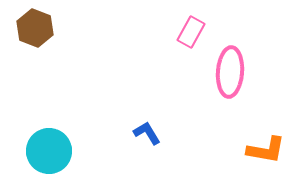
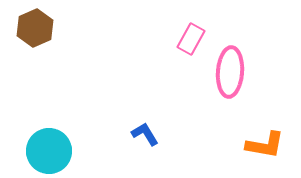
brown hexagon: rotated 15 degrees clockwise
pink rectangle: moved 7 px down
blue L-shape: moved 2 px left, 1 px down
orange L-shape: moved 1 px left, 5 px up
